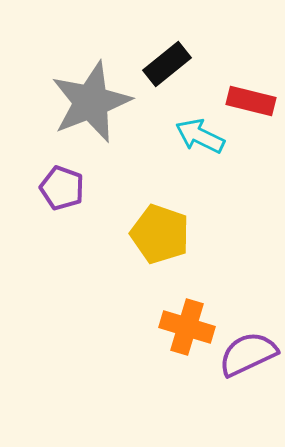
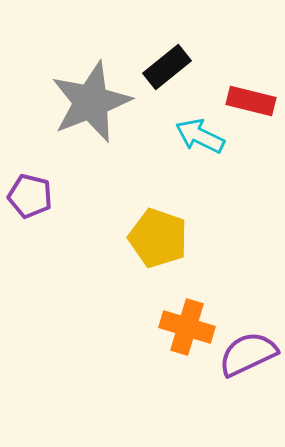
black rectangle: moved 3 px down
purple pentagon: moved 32 px left, 8 px down; rotated 6 degrees counterclockwise
yellow pentagon: moved 2 px left, 4 px down
